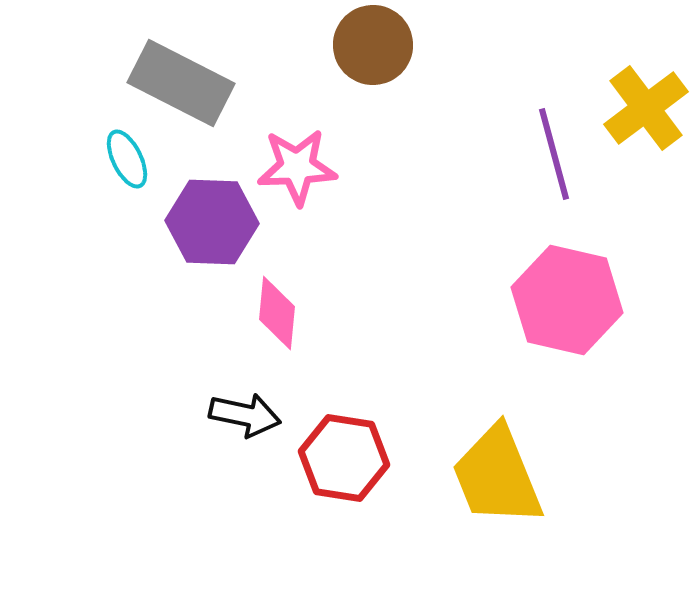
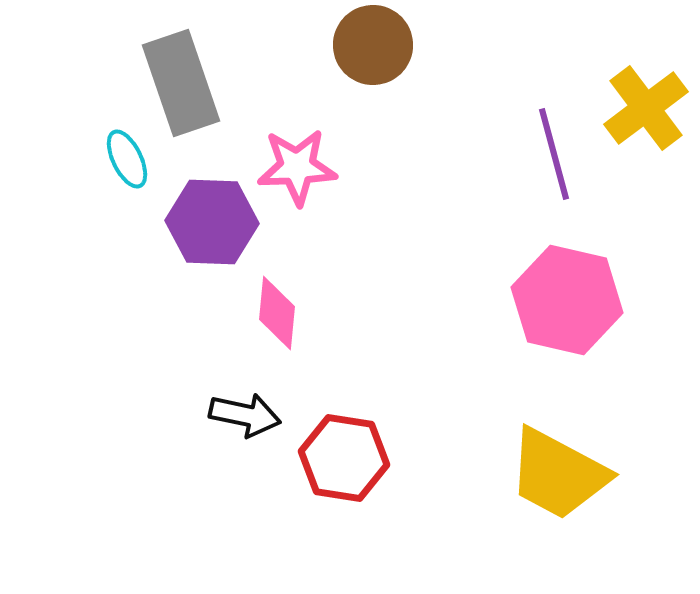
gray rectangle: rotated 44 degrees clockwise
yellow trapezoid: moved 61 px right, 2 px up; rotated 40 degrees counterclockwise
